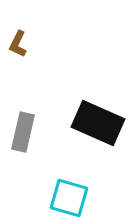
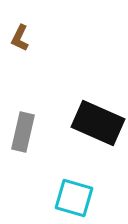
brown L-shape: moved 2 px right, 6 px up
cyan square: moved 5 px right
